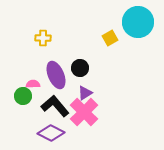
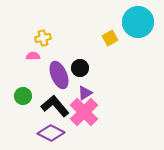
yellow cross: rotated 14 degrees counterclockwise
purple ellipse: moved 3 px right
pink semicircle: moved 28 px up
